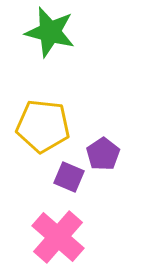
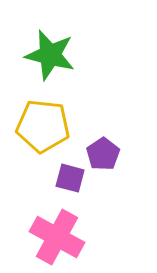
green star: moved 23 px down
purple square: moved 1 px right, 1 px down; rotated 8 degrees counterclockwise
pink cross: moved 1 px left; rotated 12 degrees counterclockwise
